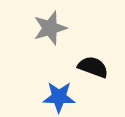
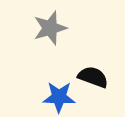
black semicircle: moved 10 px down
